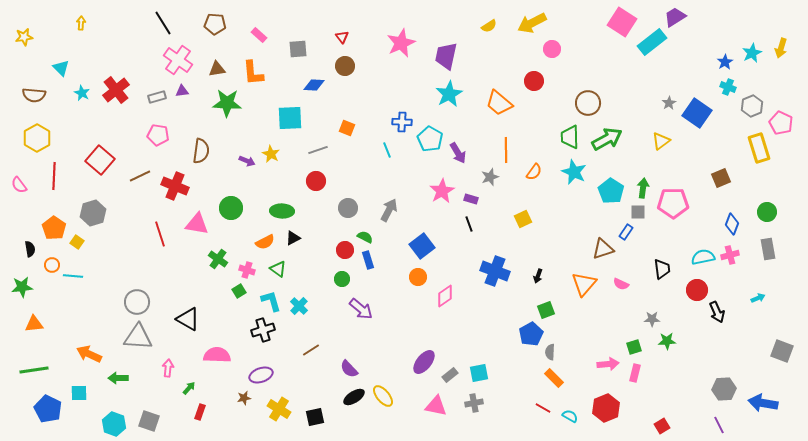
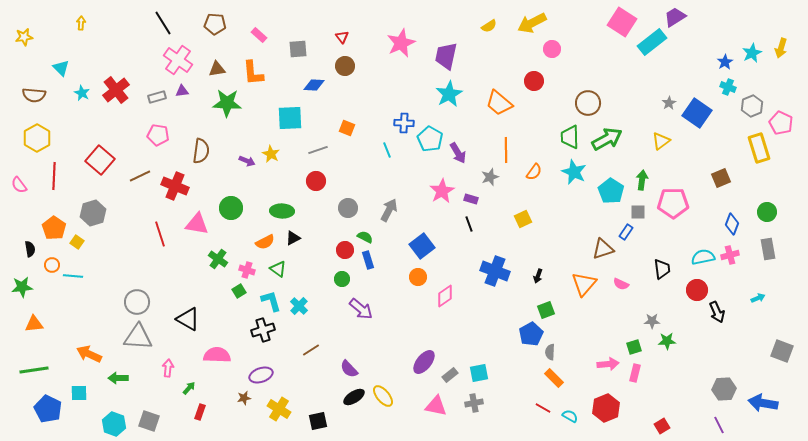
blue cross at (402, 122): moved 2 px right, 1 px down
green arrow at (643, 188): moved 1 px left, 8 px up
gray star at (652, 319): moved 2 px down
black square at (315, 417): moved 3 px right, 4 px down
